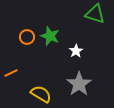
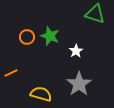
yellow semicircle: rotated 15 degrees counterclockwise
